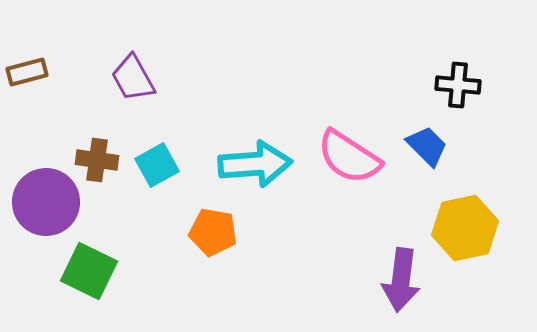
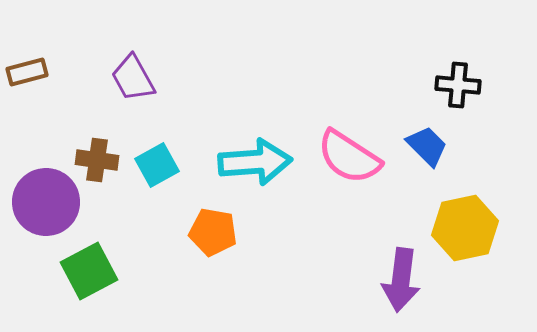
cyan arrow: moved 2 px up
green square: rotated 36 degrees clockwise
